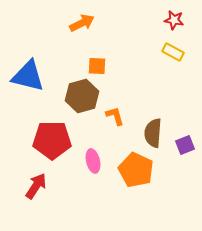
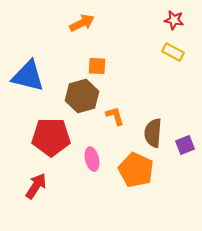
red pentagon: moved 1 px left, 3 px up
pink ellipse: moved 1 px left, 2 px up
